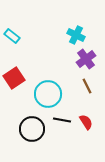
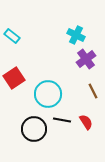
brown line: moved 6 px right, 5 px down
black circle: moved 2 px right
